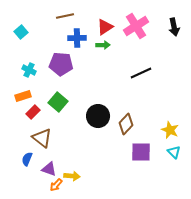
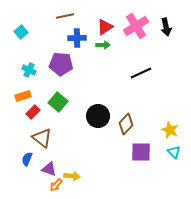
black arrow: moved 8 px left
